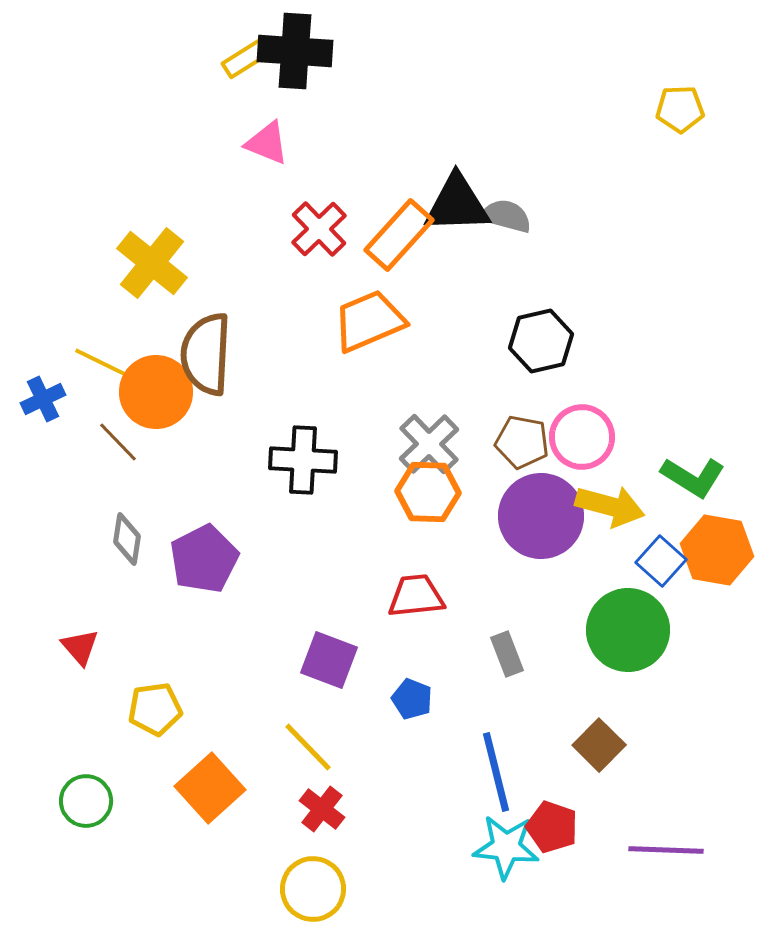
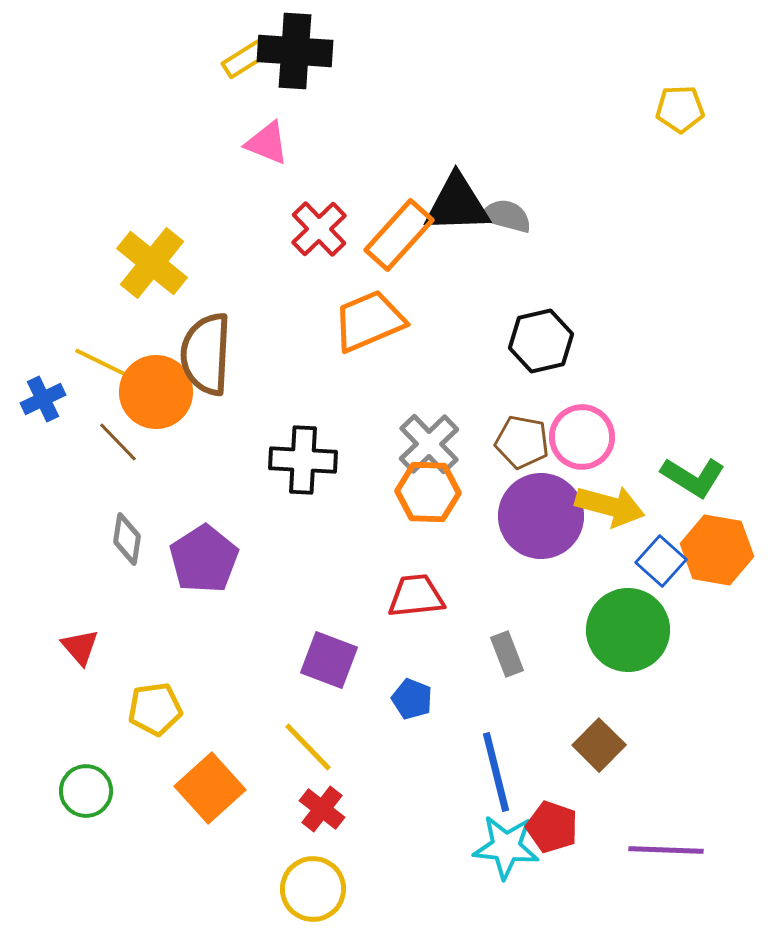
purple pentagon at (204, 559): rotated 6 degrees counterclockwise
green circle at (86, 801): moved 10 px up
